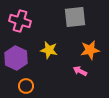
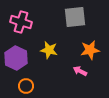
pink cross: moved 1 px right, 1 px down
